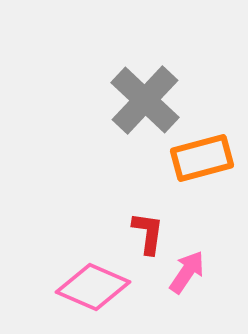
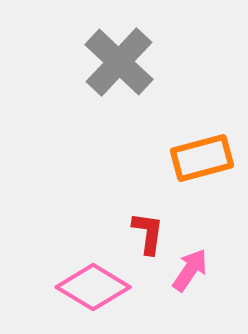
gray cross: moved 26 px left, 38 px up
pink arrow: moved 3 px right, 2 px up
pink diamond: rotated 8 degrees clockwise
